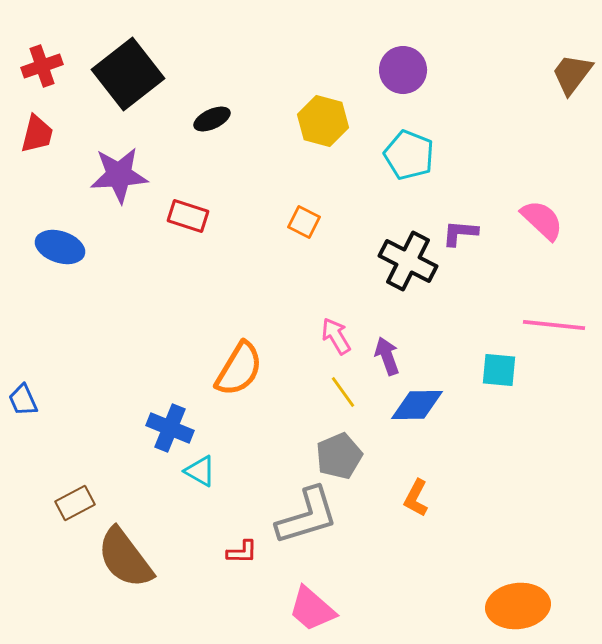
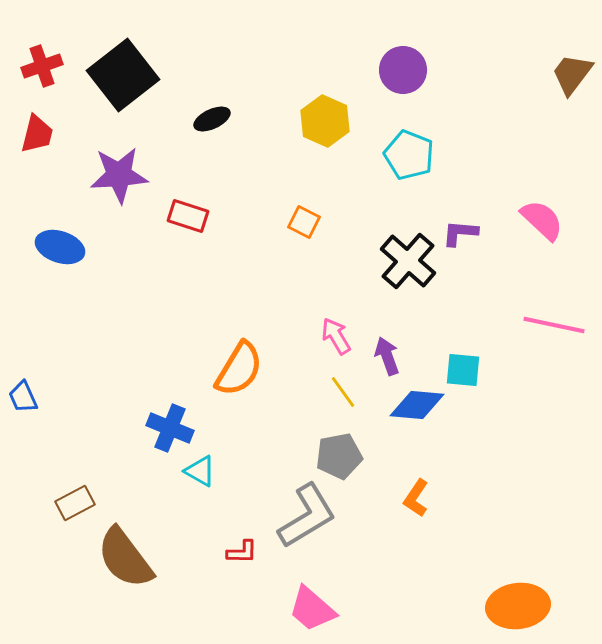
black square: moved 5 px left, 1 px down
yellow hexagon: moved 2 px right; rotated 9 degrees clockwise
black cross: rotated 14 degrees clockwise
pink line: rotated 6 degrees clockwise
cyan square: moved 36 px left
blue trapezoid: moved 3 px up
blue diamond: rotated 6 degrees clockwise
gray pentagon: rotated 12 degrees clockwise
orange L-shape: rotated 6 degrees clockwise
gray L-shape: rotated 14 degrees counterclockwise
